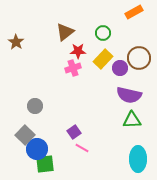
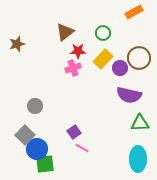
brown star: moved 1 px right, 2 px down; rotated 21 degrees clockwise
green triangle: moved 8 px right, 3 px down
